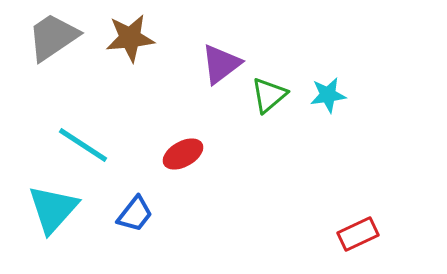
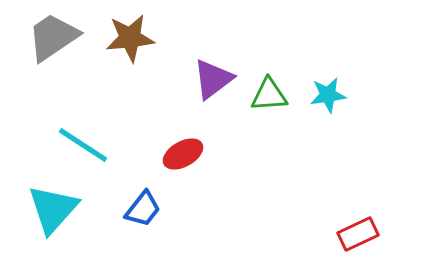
purple triangle: moved 8 px left, 15 px down
green triangle: rotated 36 degrees clockwise
blue trapezoid: moved 8 px right, 5 px up
